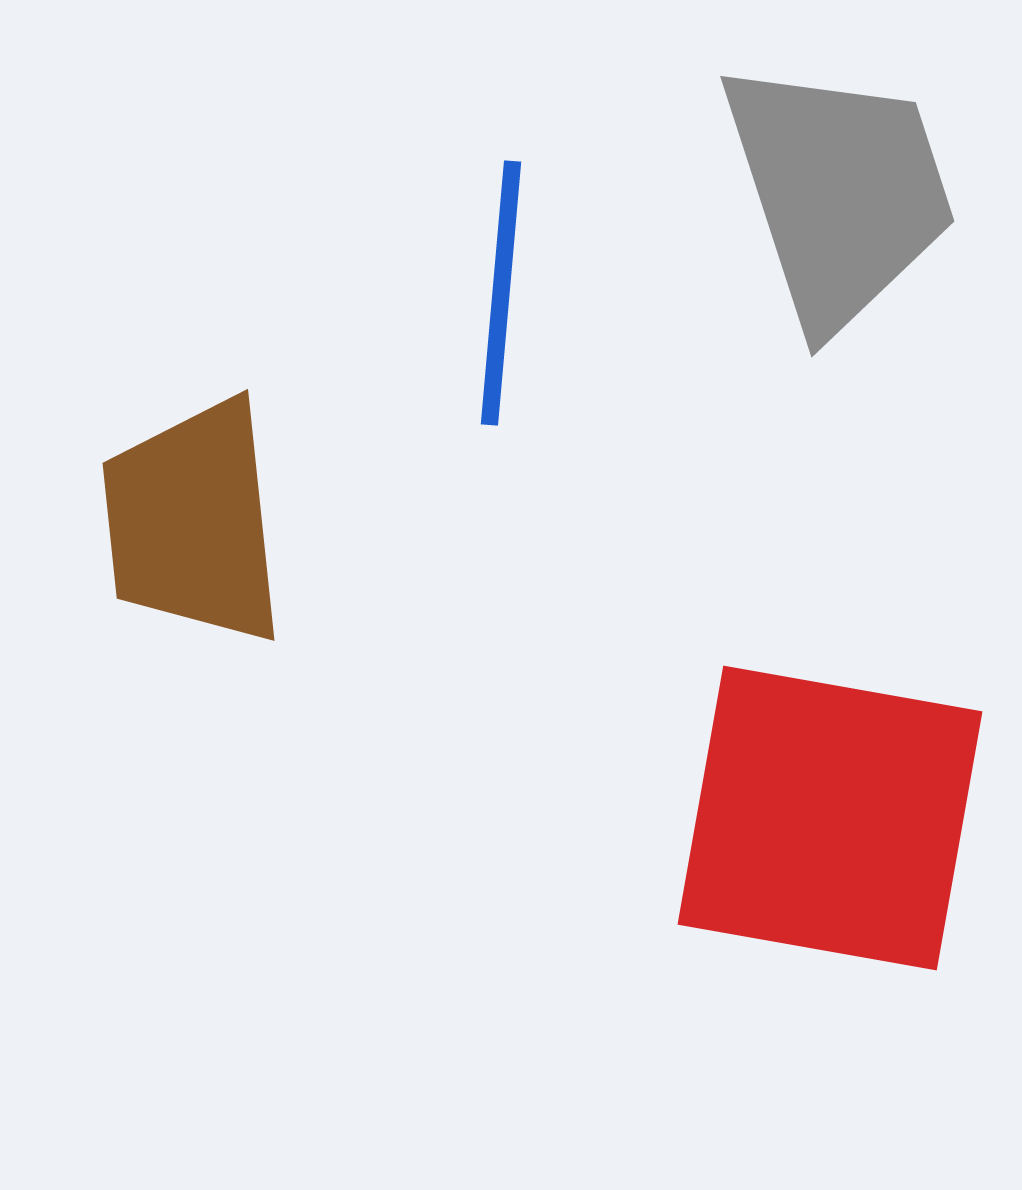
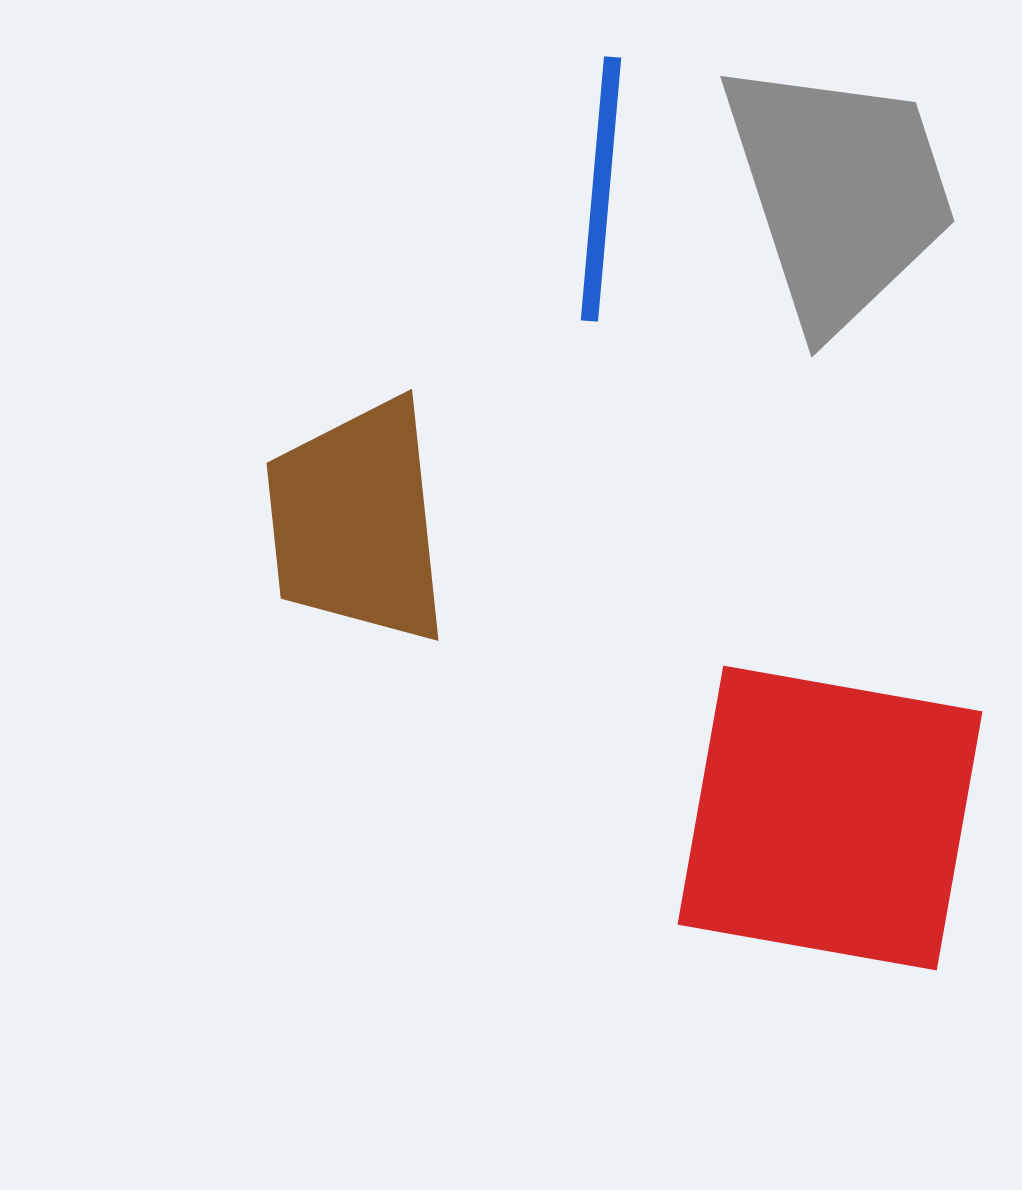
blue line: moved 100 px right, 104 px up
brown trapezoid: moved 164 px right
